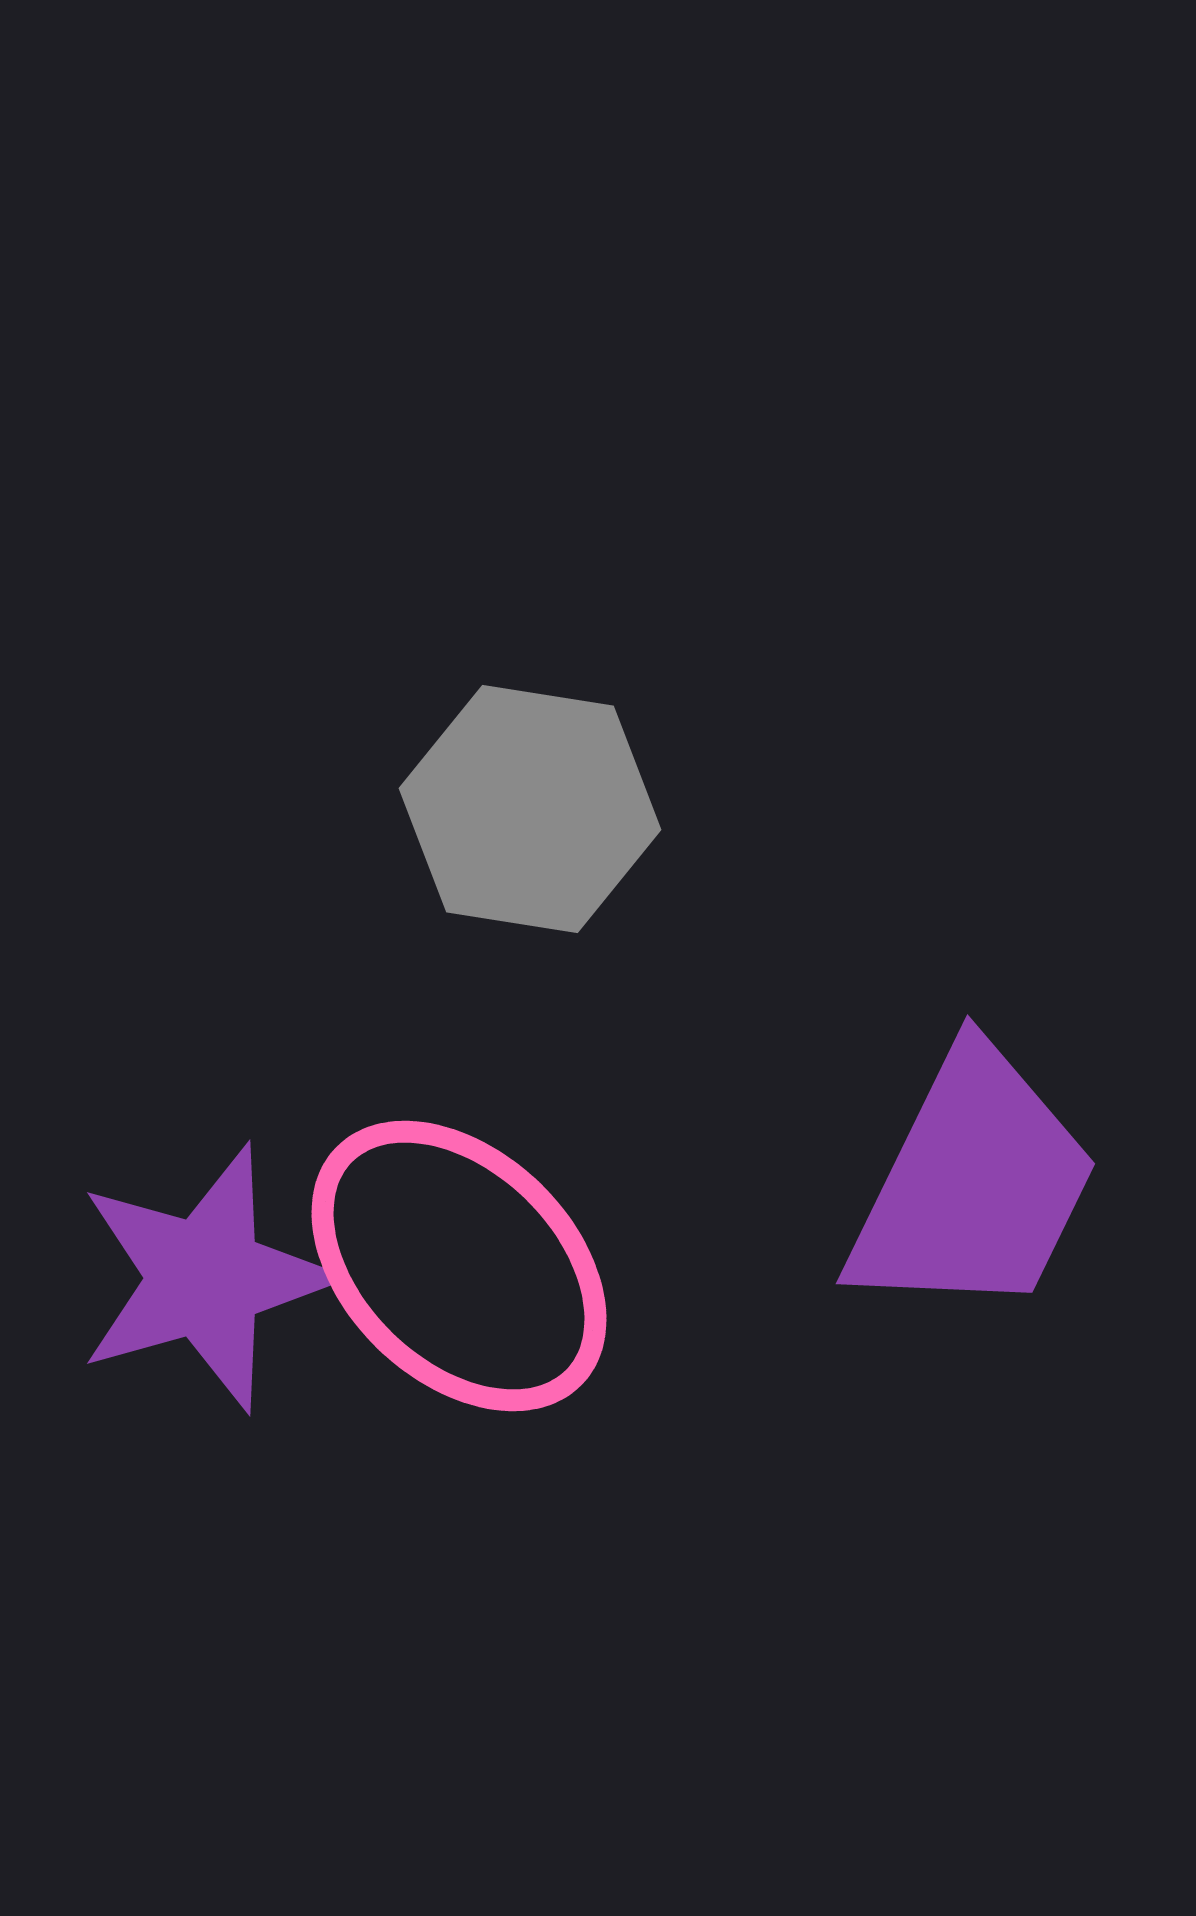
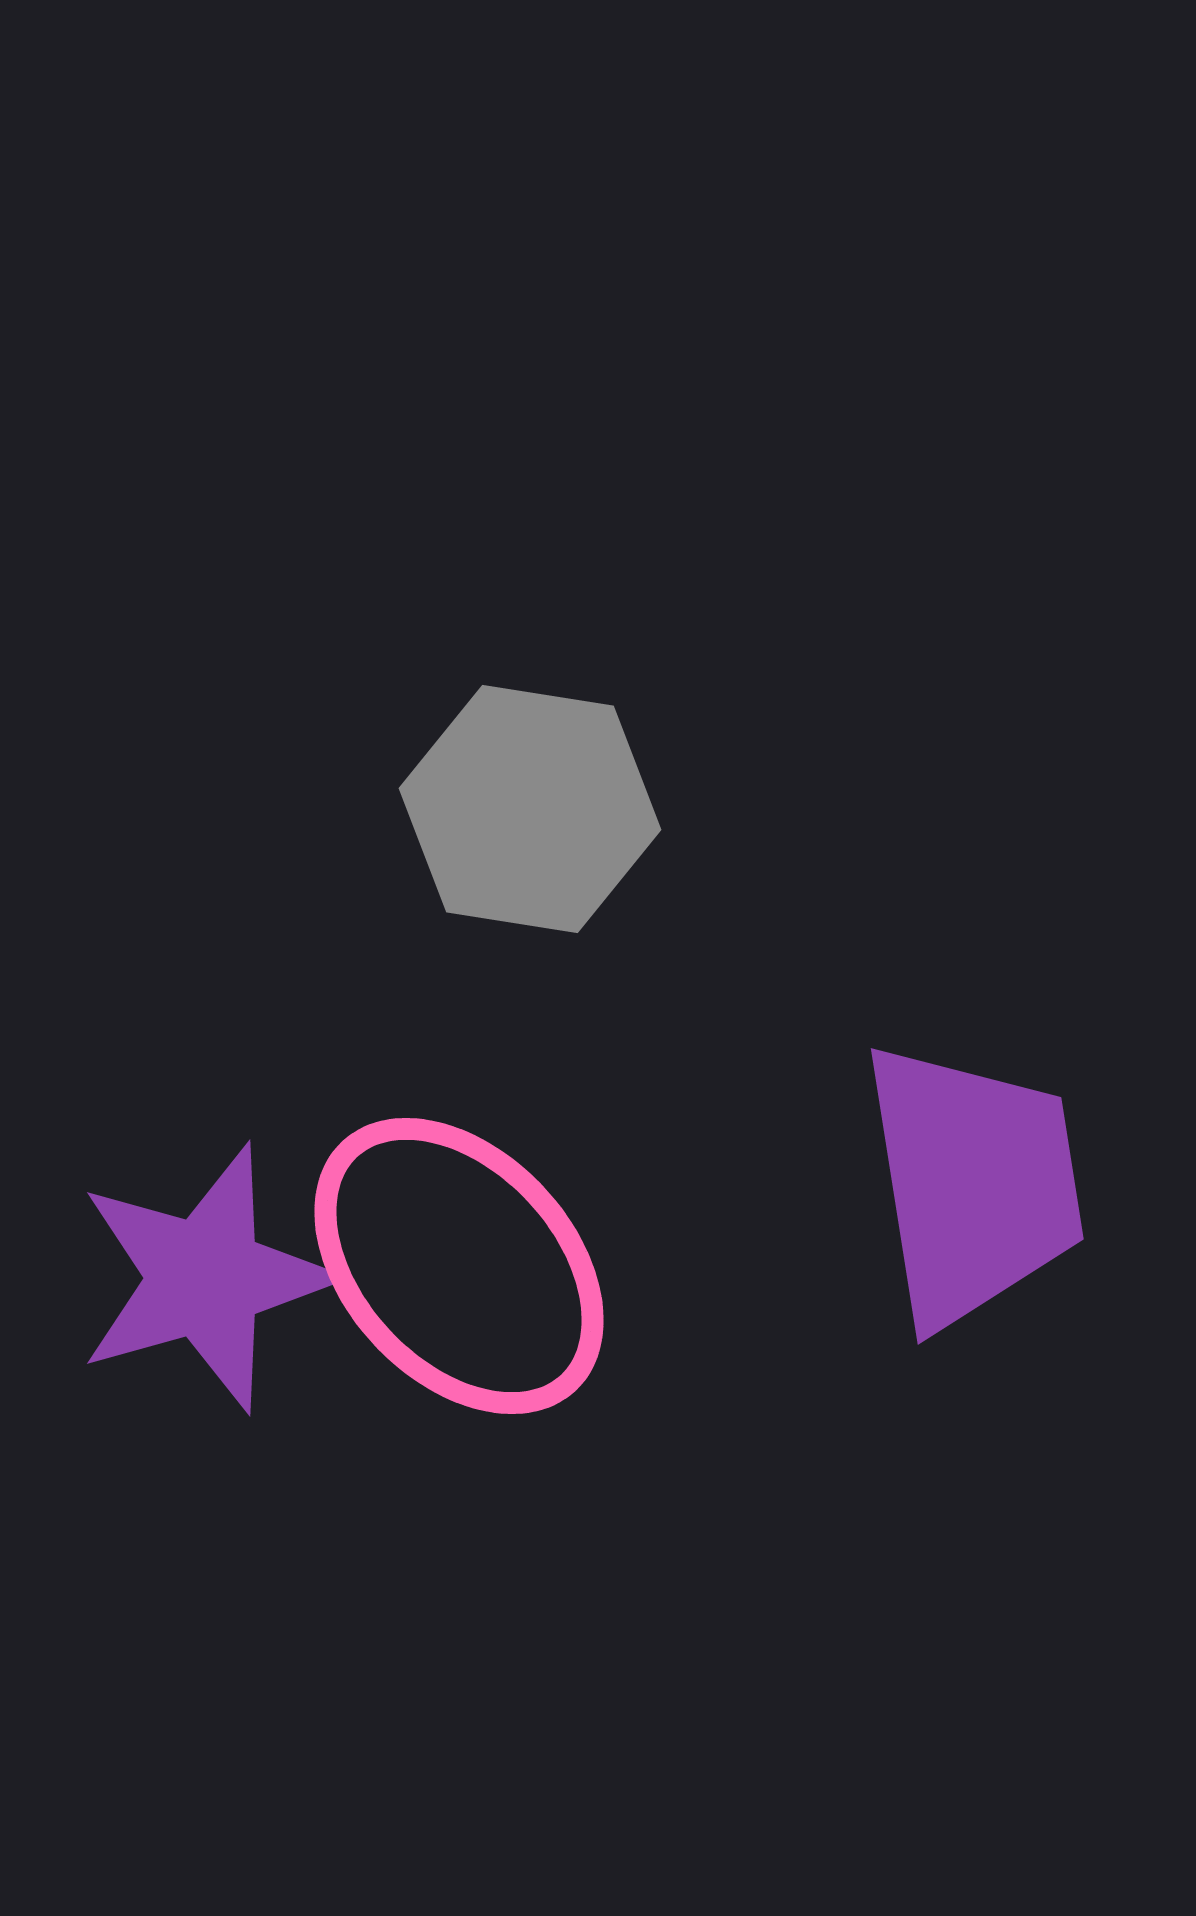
purple trapezoid: rotated 35 degrees counterclockwise
pink ellipse: rotated 3 degrees clockwise
